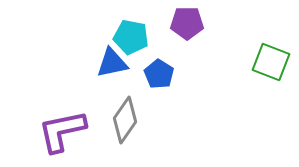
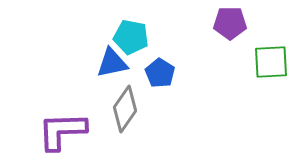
purple pentagon: moved 43 px right
green square: rotated 24 degrees counterclockwise
blue pentagon: moved 1 px right, 1 px up
gray diamond: moved 11 px up
purple L-shape: rotated 10 degrees clockwise
